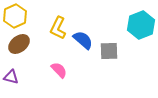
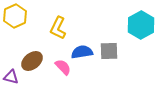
cyan hexagon: rotated 8 degrees counterclockwise
blue semicircle: moved 1 px left, 12 px down; rotated 50 degrees counterclockwise
brown ellipse: moved 13 px right, 17 px down
pink semicircle: moved 4 px right, 3 px up
